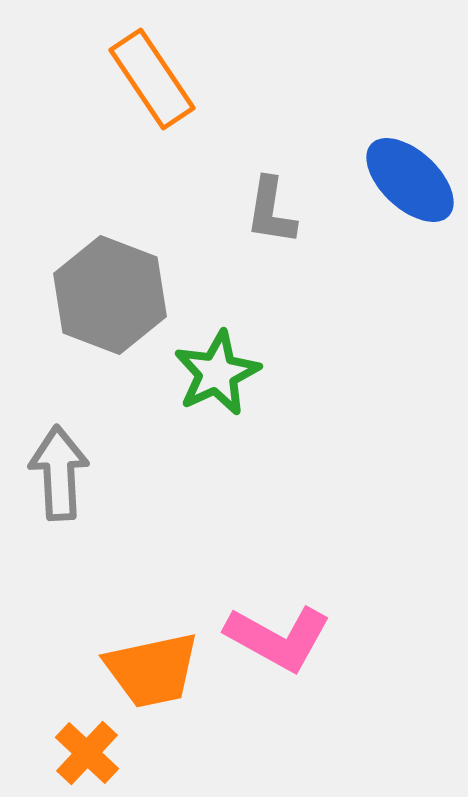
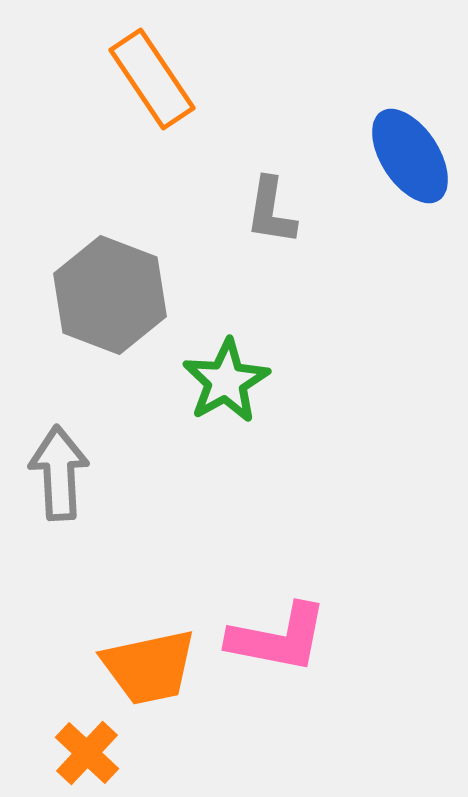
blue ellipse: moved 24 px up; rotated 14 degrees clockwise
green star: moved 9 px right, 8 px down; rotated 4 degrees counterclockwise
pink L-shape: rotated 18 degrees counterclockwise
orange trapezoid: moved 3 px left, 3 px up
